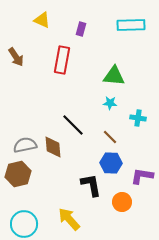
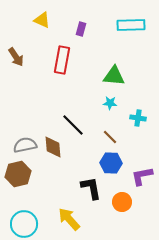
purple L-shape: rotated 20 degrees counterclockwise
black L-shape: moved 3 px down
